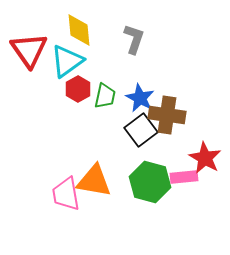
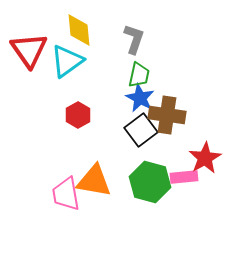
red hexagon: moved 26 px down
green trapezoid: moved 34 px right, 21 px up
red star: rotated 12 degrees clockwise
